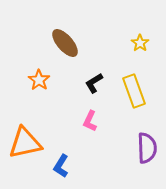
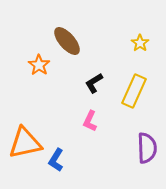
brown ellipse: moved 2 px right, 2 px up
orange star: moved 15 px up
yellow rectangle: rotated 44 degrees clockwise
blue L-shape: moved 5 px left, 6 px up
